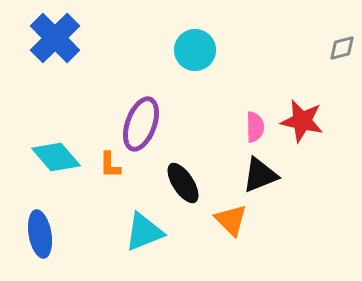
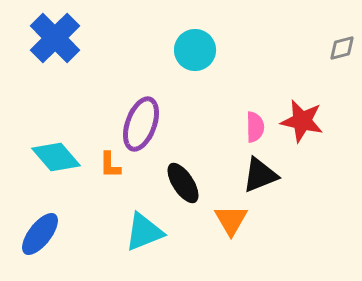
orange triangle: rotated 15 degrees clockwise
blue ellipse: rotated 48 degrees clockwise
